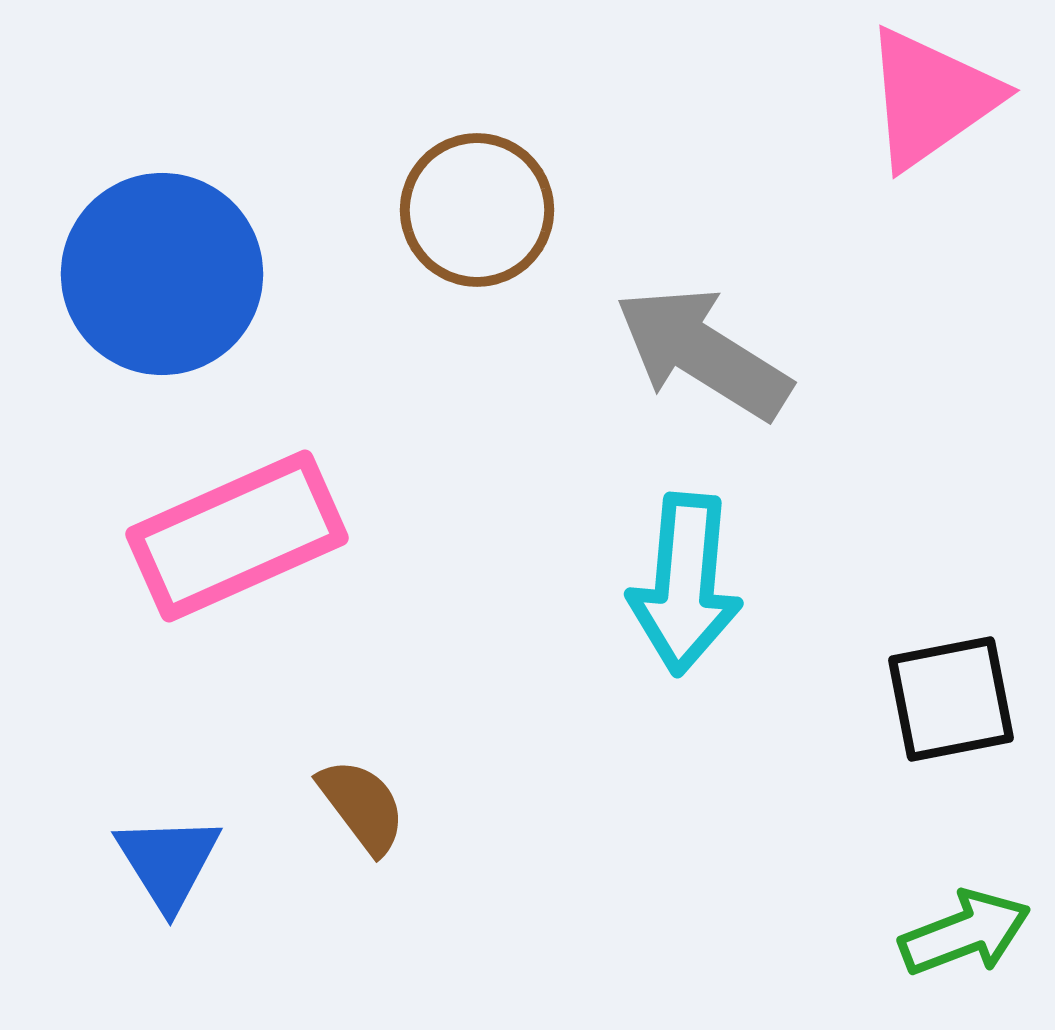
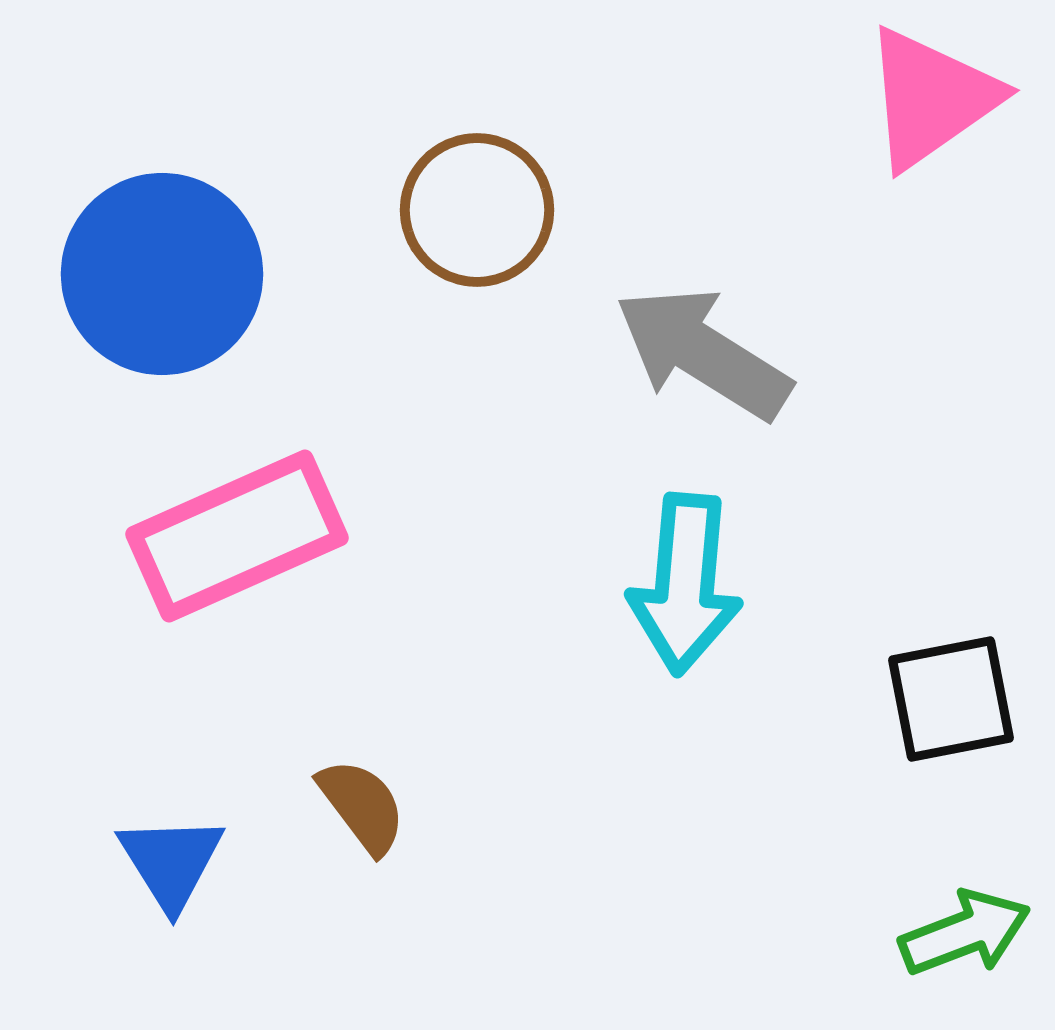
blue triangle: moved 3 px right
